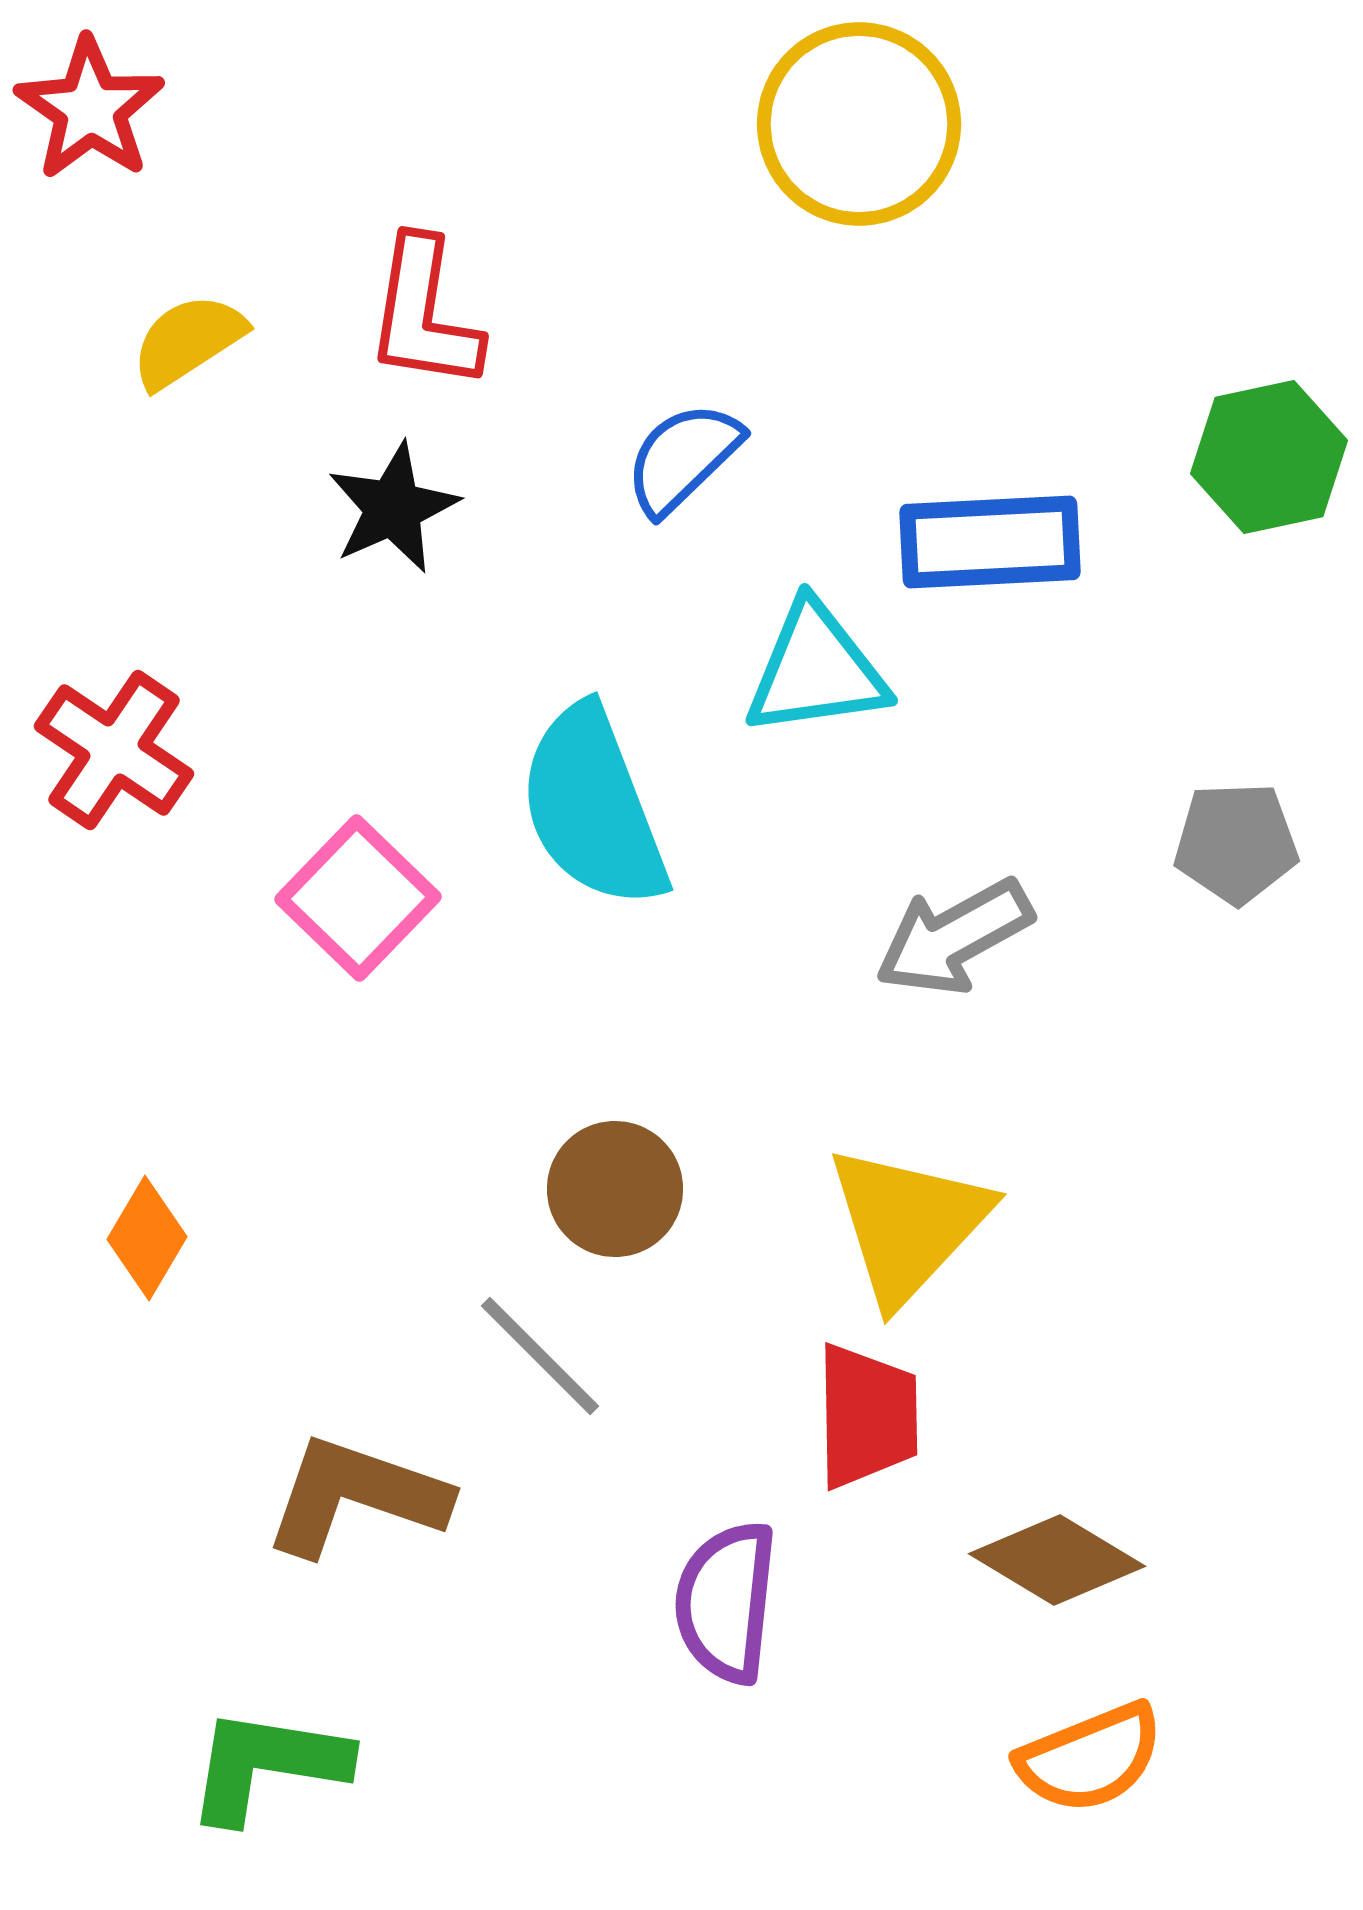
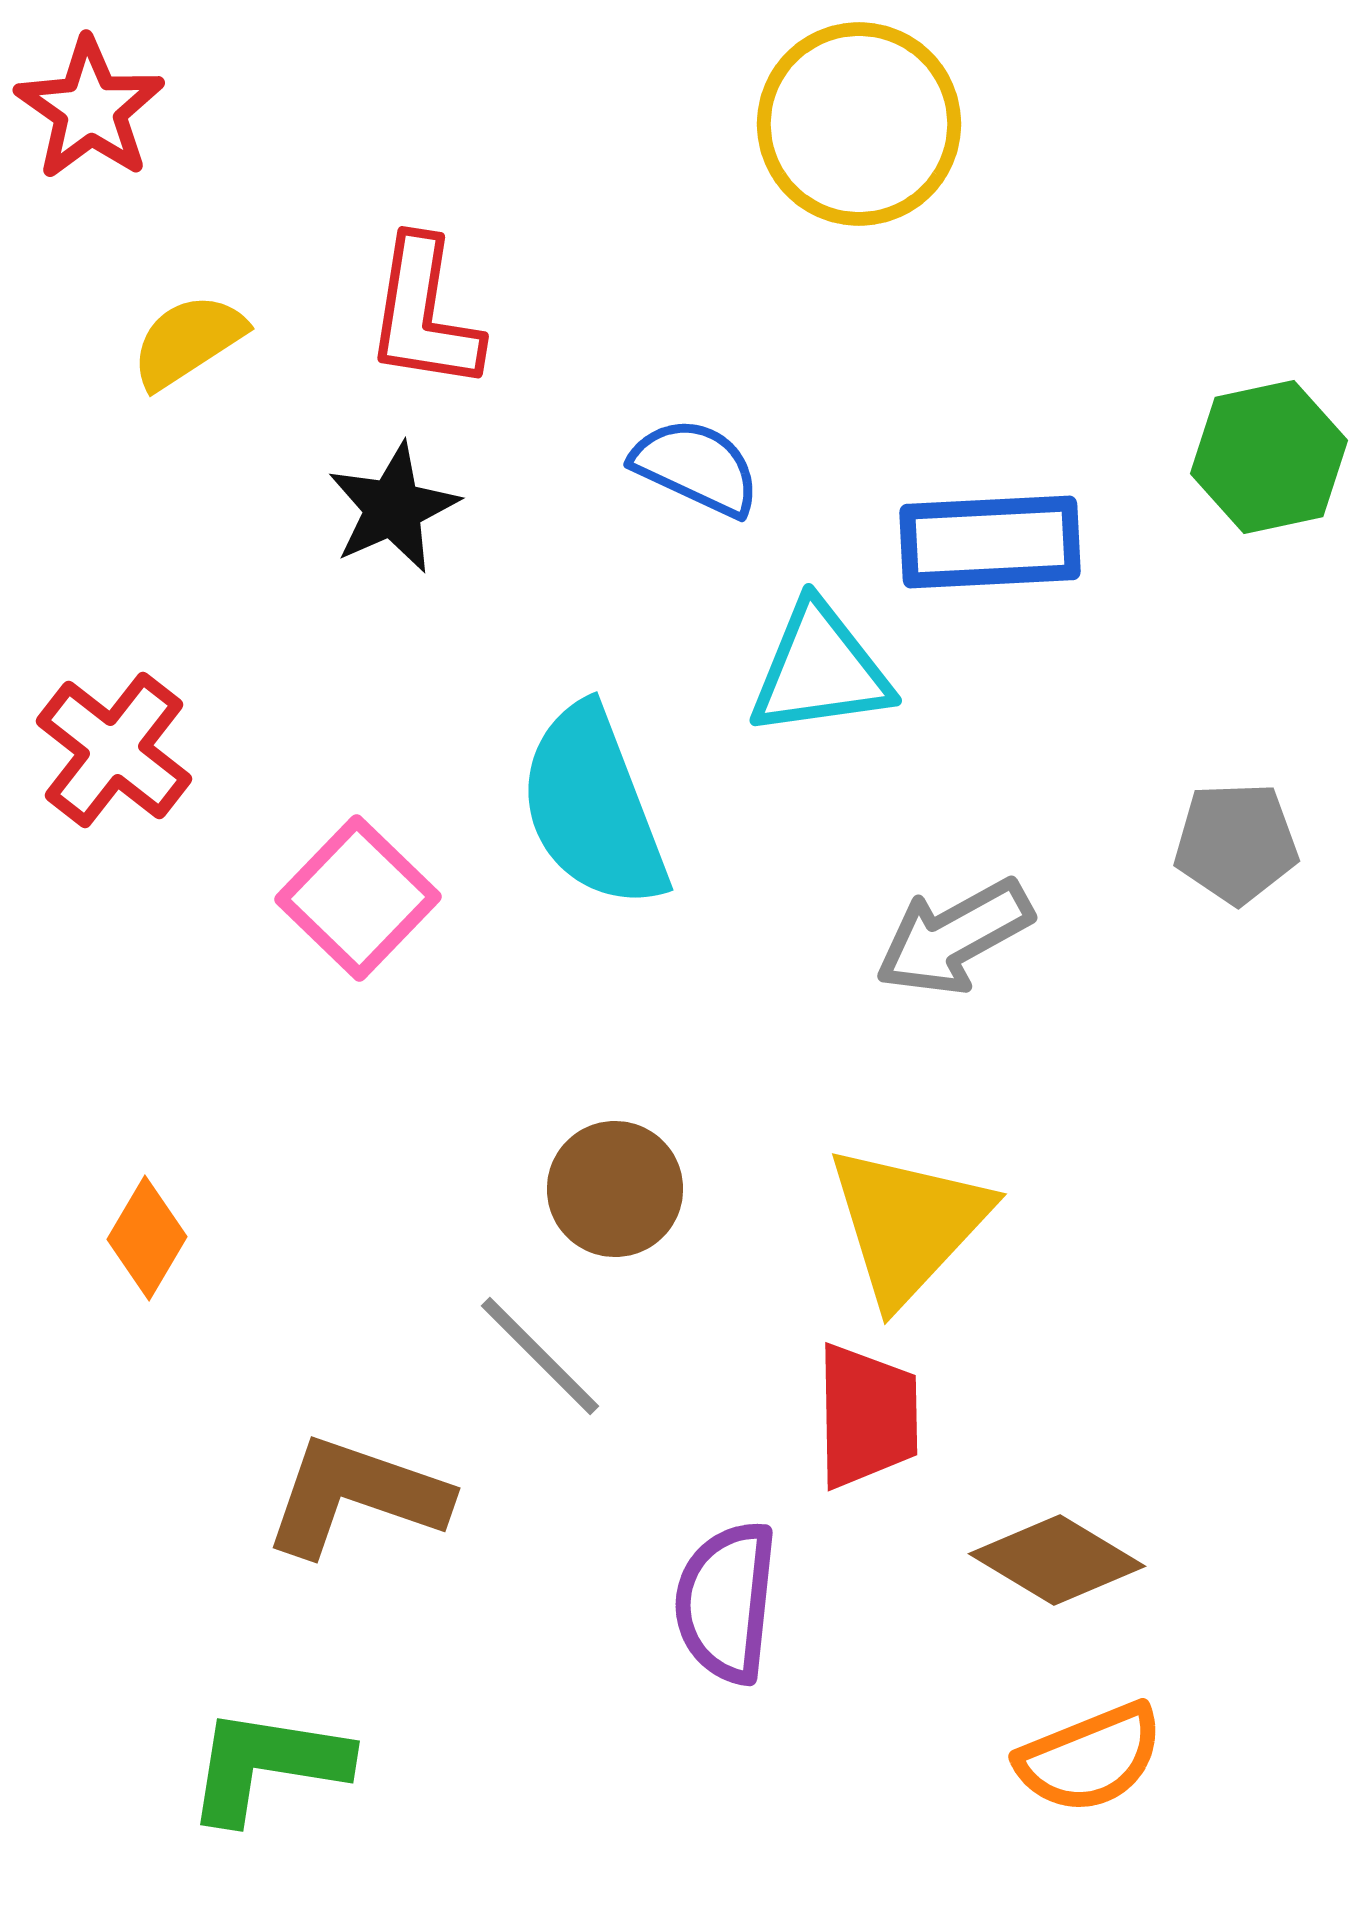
blue semicircle: moved 13 px right, 9 px down; rotated 69 degrees clockwise
cyan triangle: moved 4 px right
red cross: rotated 4 degrees clockwise
